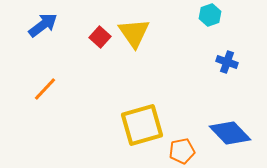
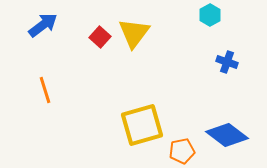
cyan hexagon: rotated 10 degrees counterclockwise
yellow triangle: rotated 12 degrees clockwise
orange line: moved 1 px down; rotated 60 degrees counterclockwise
blue diamond: moved 3 px left, 2 px down; rotated 9 degrees counterclockwise
